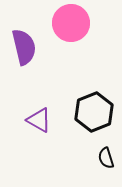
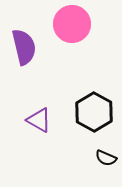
pink circle: moved 1 px right, 1 px down
black hexagon: rotated 9 degrees counterclockwise
black semicircle: rotated 50 degrees counterclockwise
